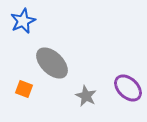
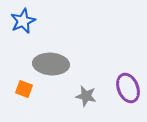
gray ellipse: moved 1 px left, 1 px down; rotated 40 degrees counterclockwise
purple ellipse: rotated 24 degrees clockwise
gray star: rotated 15 degrees counterclockwise
